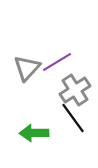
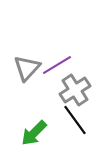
purple line: moved 3 px down
black line: moved 2 px right, 2 px down
green arrow: rotated 44 degrees counterclockwise
